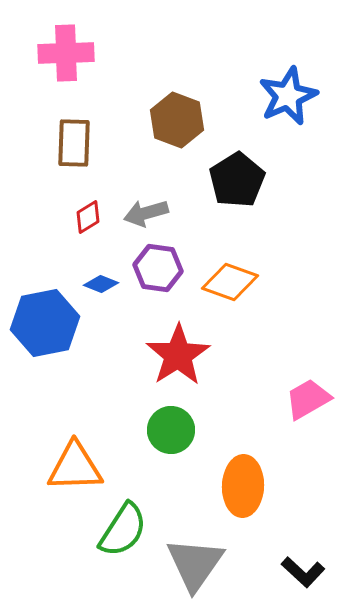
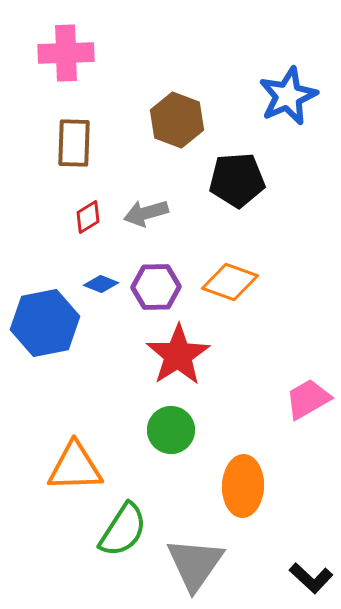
black pentagon: rotated 28 degrees clockwise
purple hexagon: moved 2 px left, 19 px down; rotated 9 degrees counterclockwise
black L-shape: moved 8 px right, 6 px down
